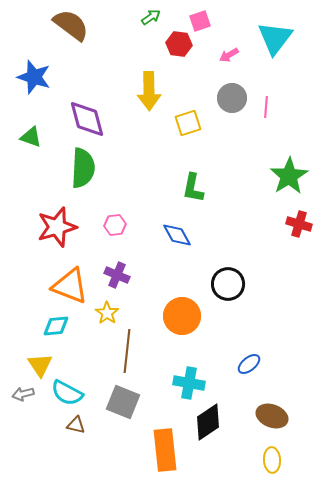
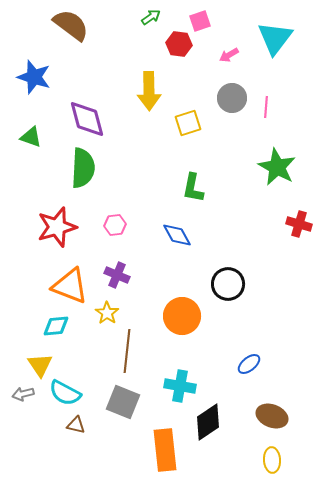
green star: moved 12 px left, 9 px up; rotated 12 degrees counterclockwise
cyan cross: moved 9 px left, 3 px down
cyan semicircle: moved 2 px left
